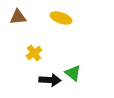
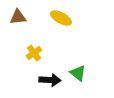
yellow ellipse: rotated 10 degrees clockwise
green triangle: moved 5 px right
